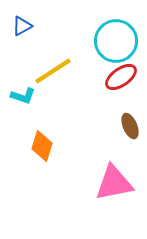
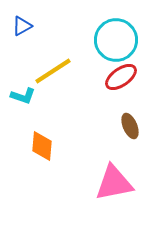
cyan circle: moved 1 px up
orange diamond: rotated 12 degrees counterclockwise
